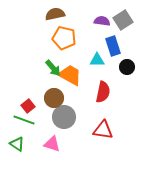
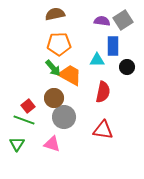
orange pentagon: moved 5 px left, 6 px down; rotated 15 degrees counterclockwise
blue rectangle: rotated 18 degrees clockwise
green triangle: rotated 28 degrees clockwise
